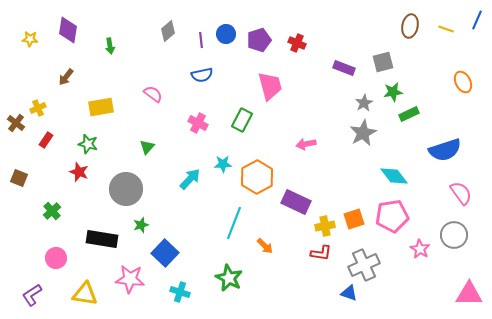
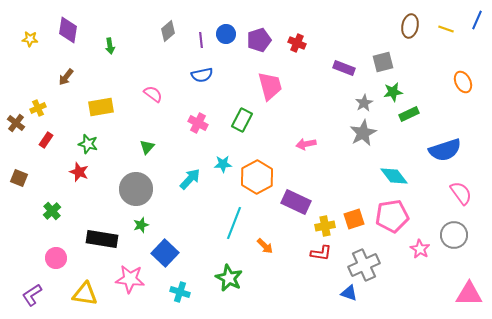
gray circle at (126, 189): moved 10 px right
